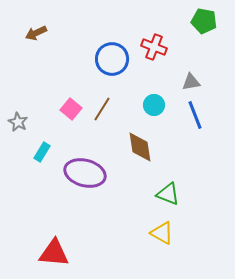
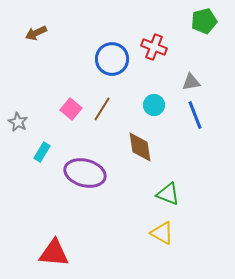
green pentagon: rotated 25 degrees counterclockwise
